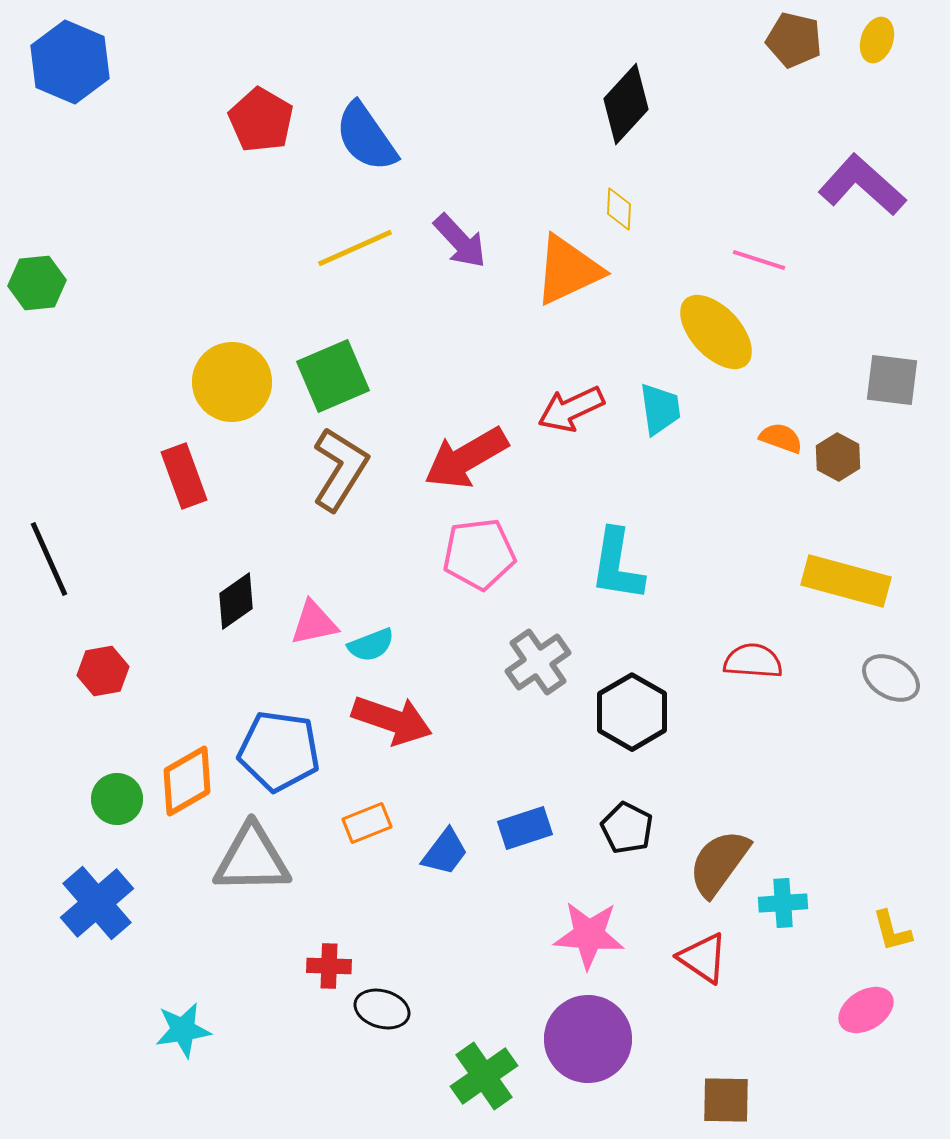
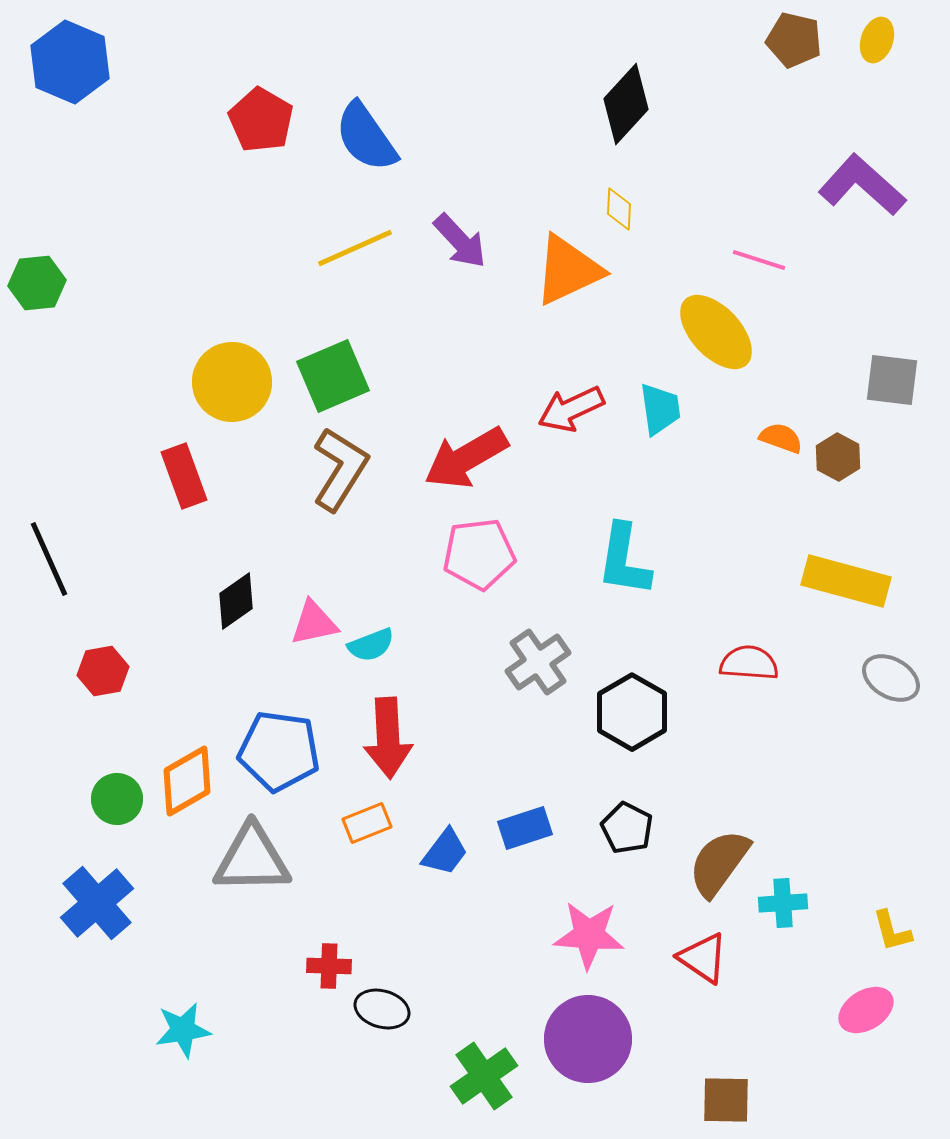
cyan L-shape at (617, 565): moved 7 px right, 5 px up
red semicircle at (753, 661): moved 4 px left, 2 px down
red arrow at (392, 720): moved 4 px left, 18 px down; rotated 68 degrees clockwise
